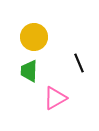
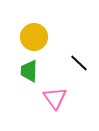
black line: rotated 24 degrees counterclockwise
pink triangle: rotated 35 degrees counterclockwise
